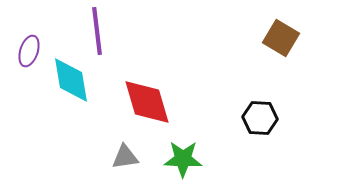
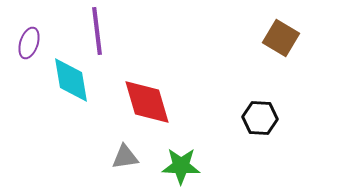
purple ellipse: moved 8 px up
green star: moved 2 px left, 7 px down
